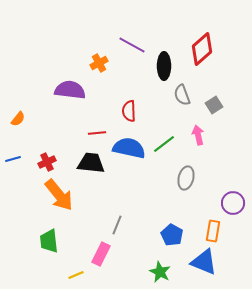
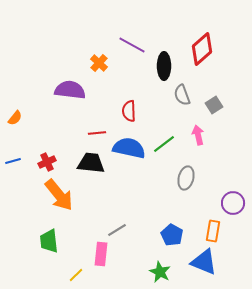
orange cross: rotated 18 degrees counterclockwise
orange semicircle: moved 3 px left, 1 px up
blue line: moved 2 px down
gray line: moved 5 px down; rotated 36 degrees clockwise
pink rectangle: rotated 20 degrees counterclockwise
yellow line: rotated 21 degrees counterclockwise
